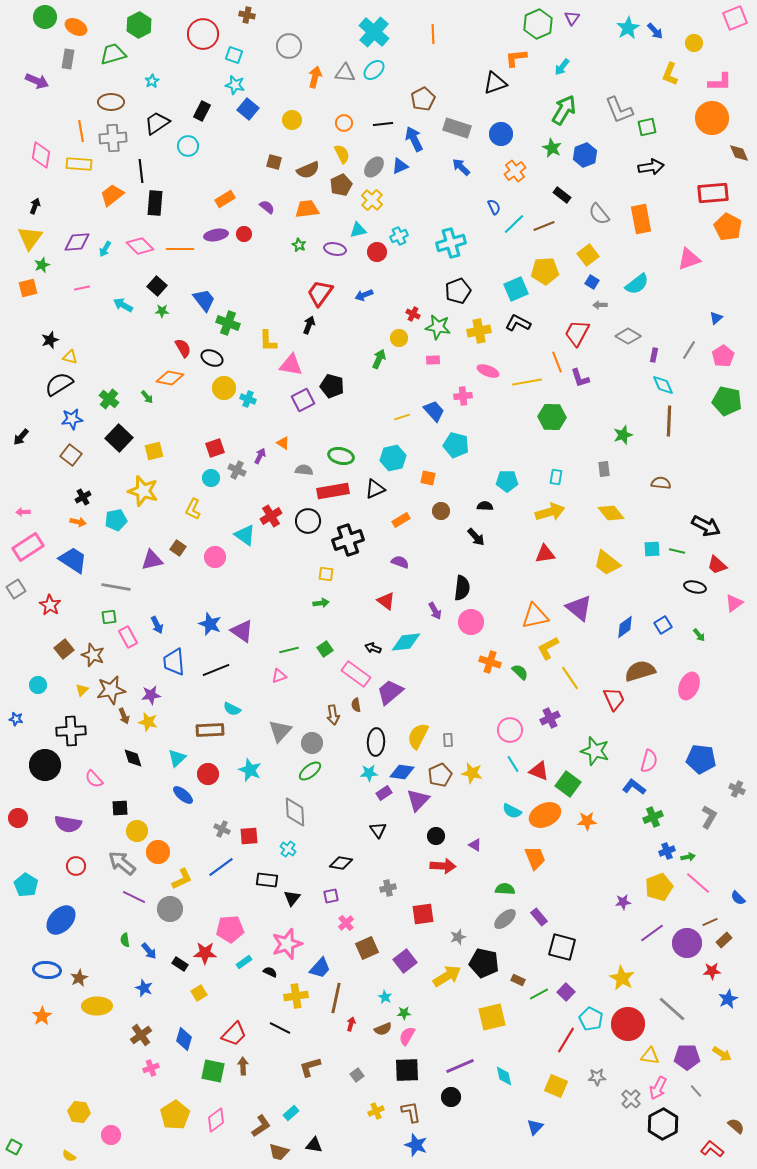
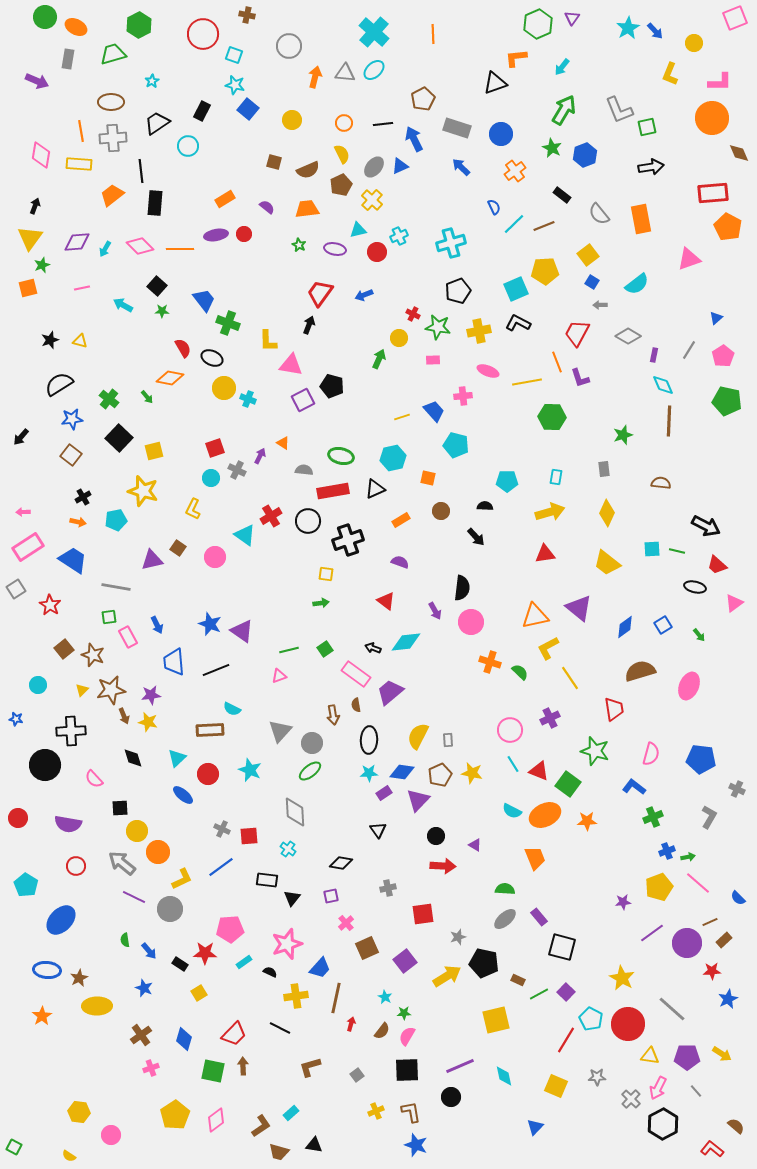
yellow triangle at (70, 357): moved 10 px right, 16 px up
yellow diamond at (611, 513): moved 4 px left; rotated 64 degrees clockwise
red trapezoid at (614, 699): moved 10 px down; rotated 15 degrees clockwise
black ellipse at (376, 742): moved 7 px left, 2 px up
pink semicircle at (649, 761): moved 2 px right, 7 px up
yellow square at (492, 1017): moved 4 px right, 3 px down
brown semicircle at (383, 1029): moved 1 px left, 2 px down; rotated 30 degrees counterclockwise
